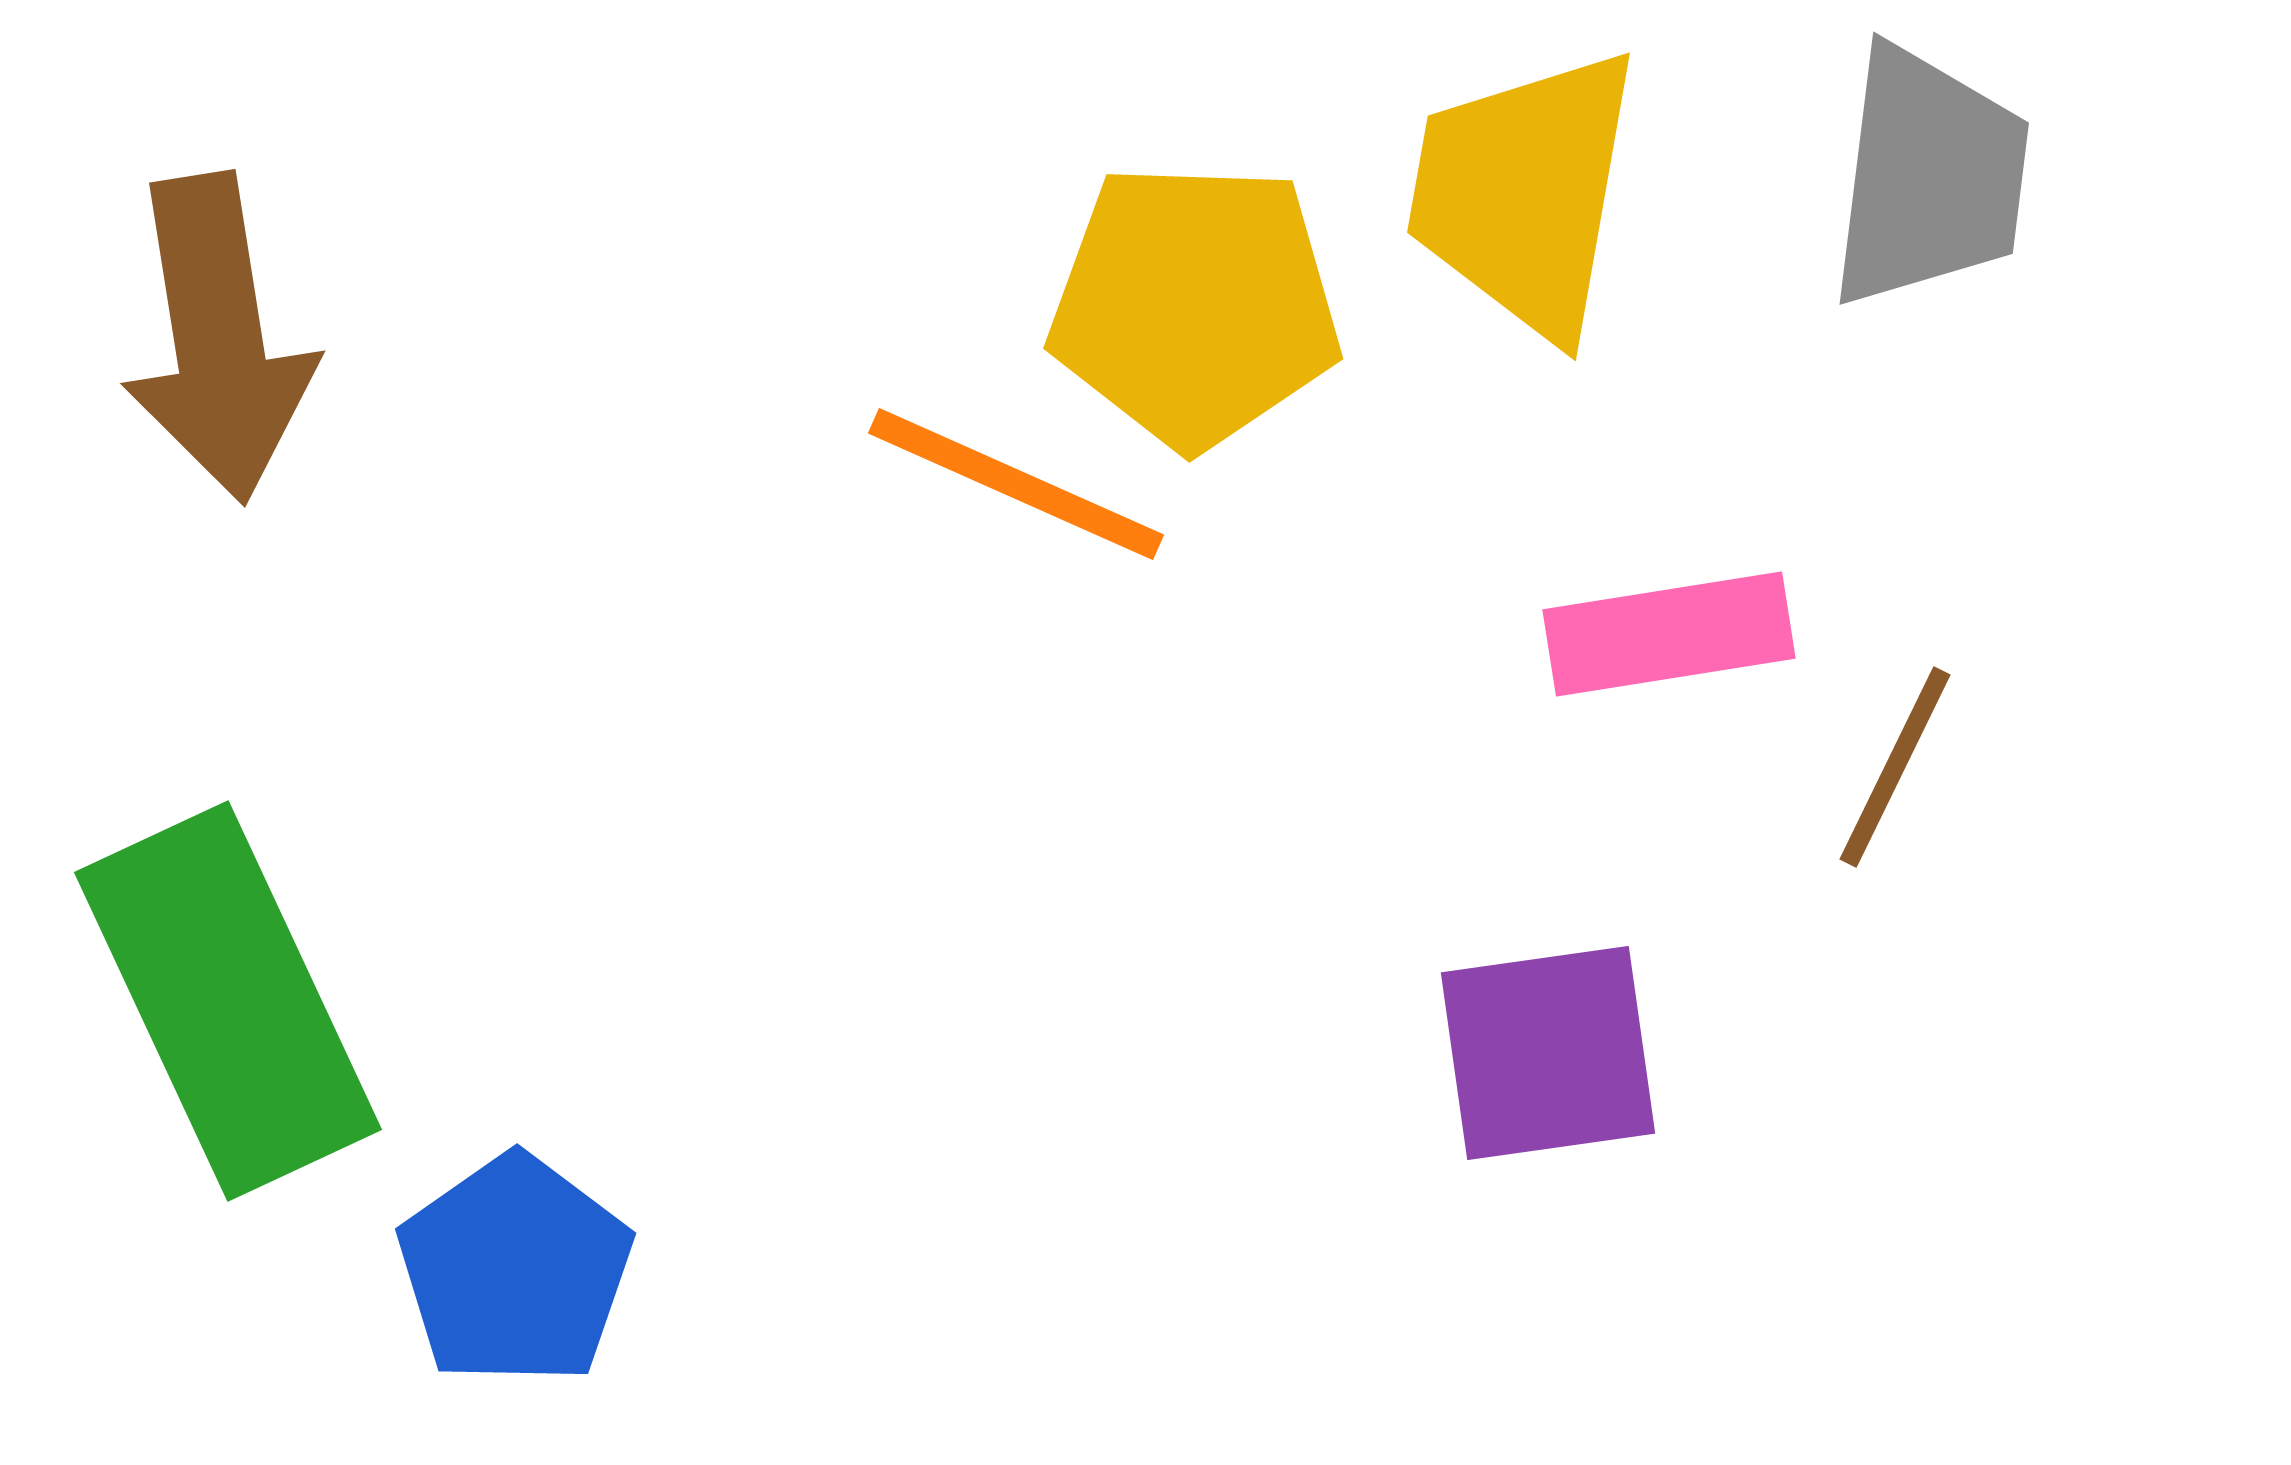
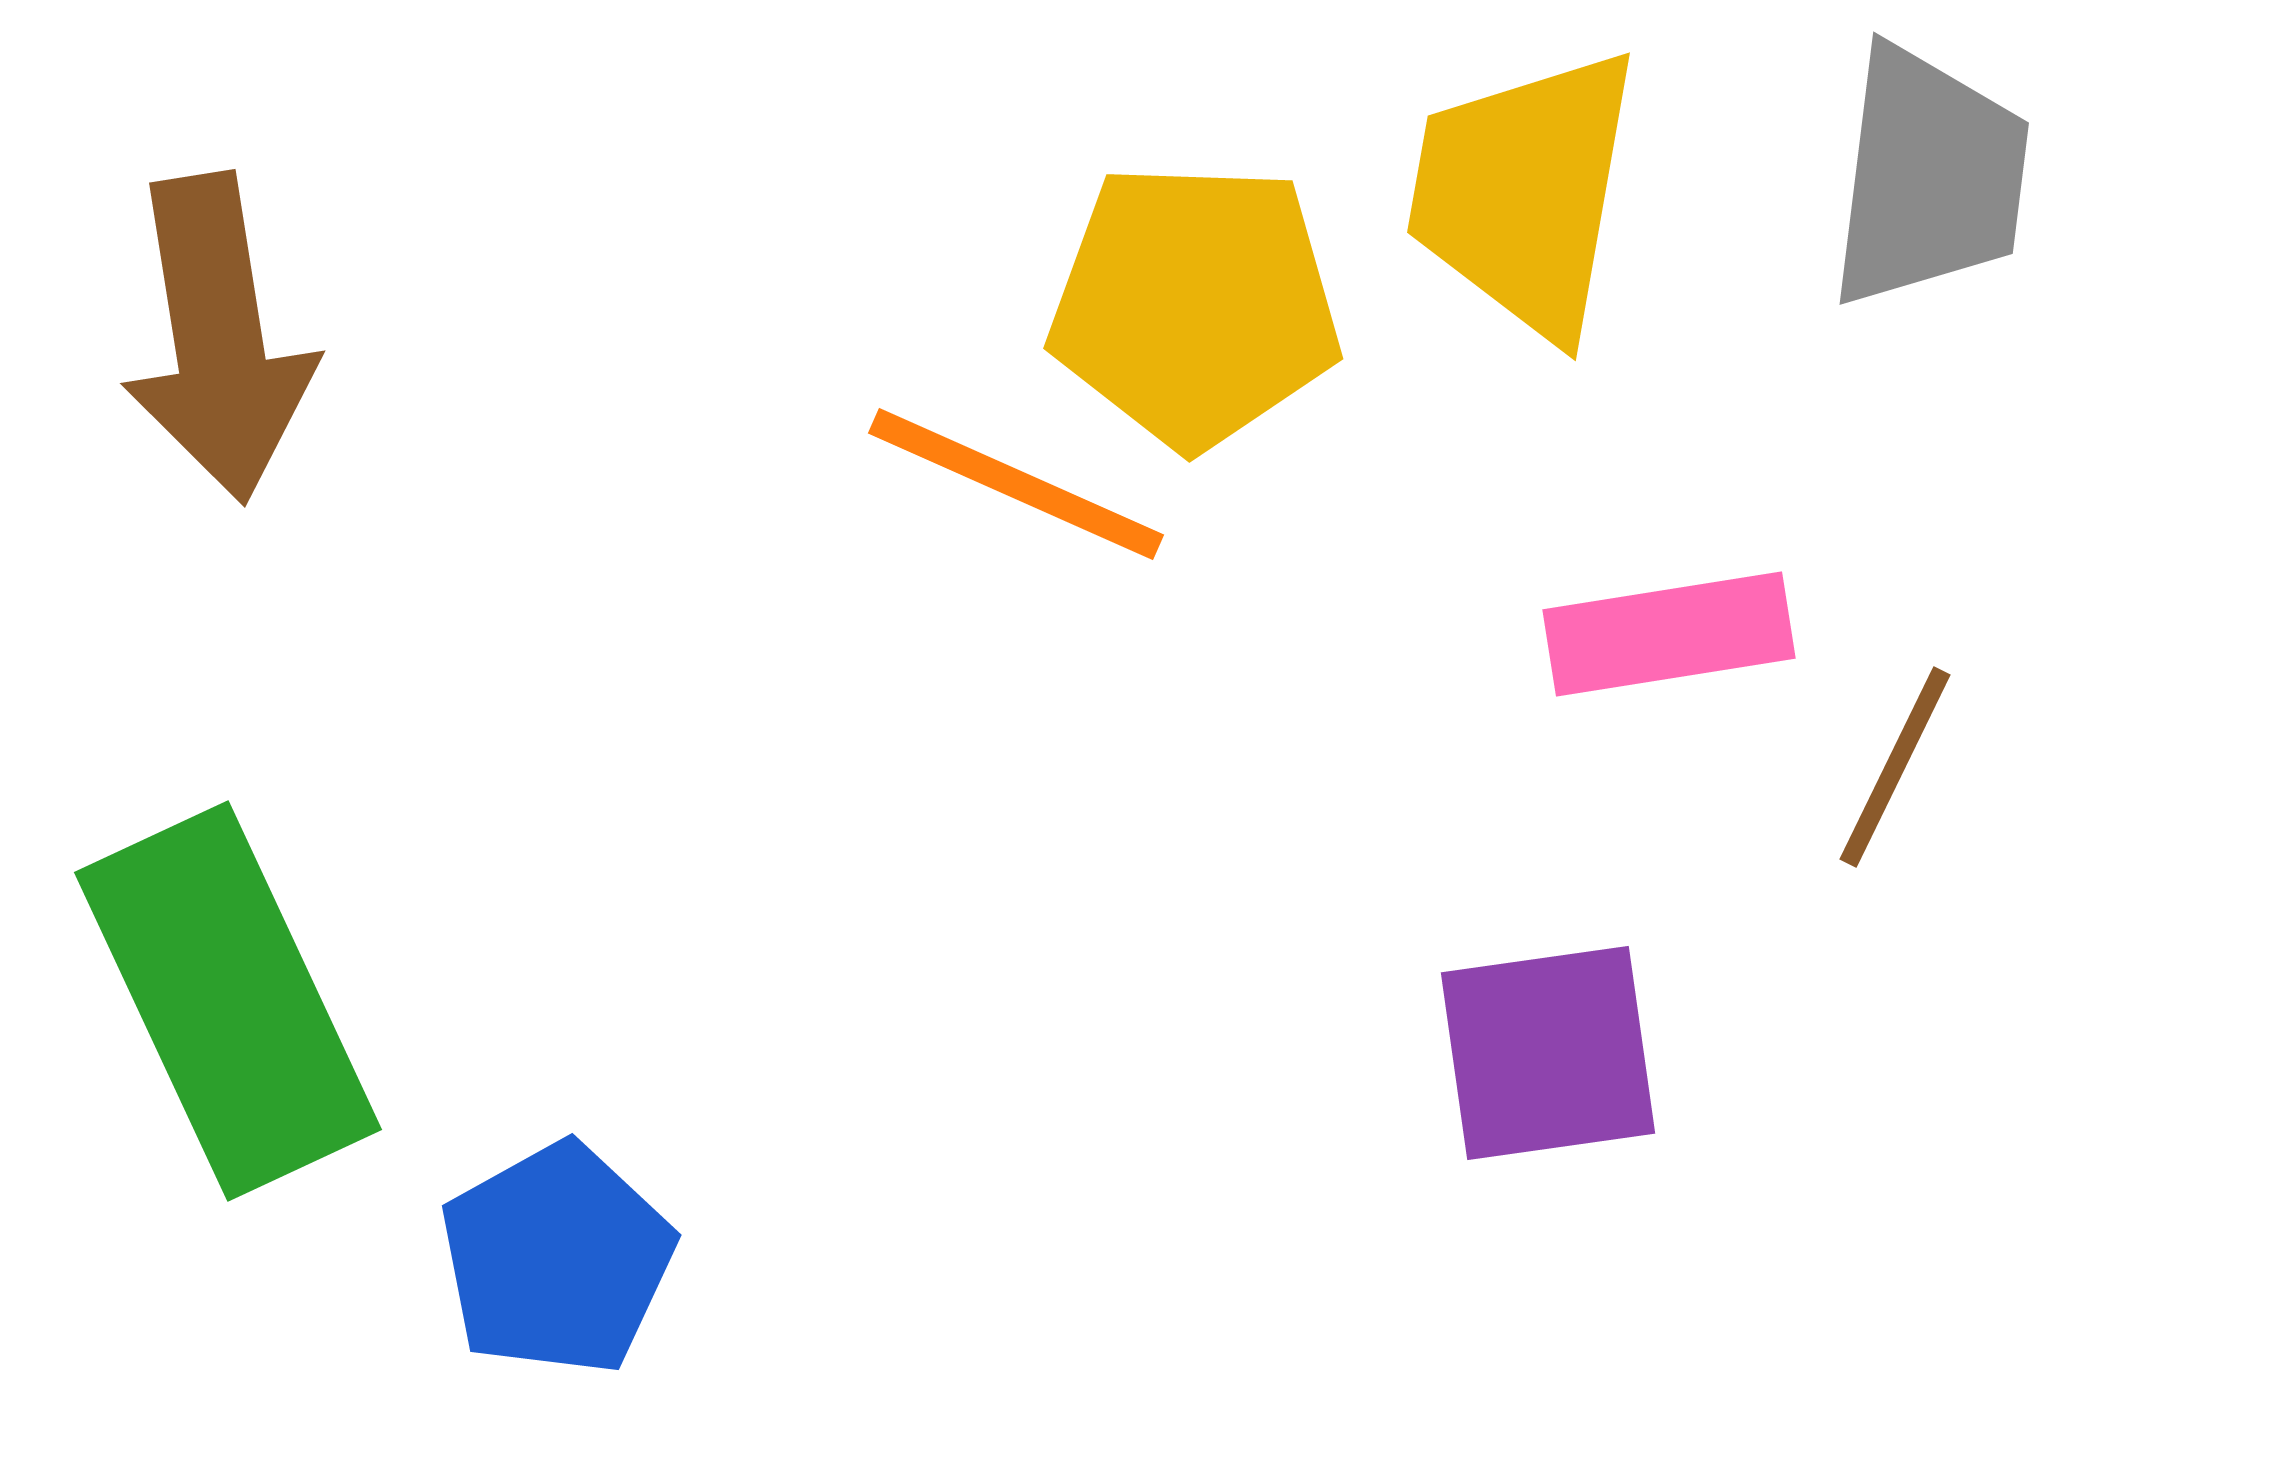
blue pentagon: moved 42 px right, 11 px up; rotated 6 degrees clockwise
